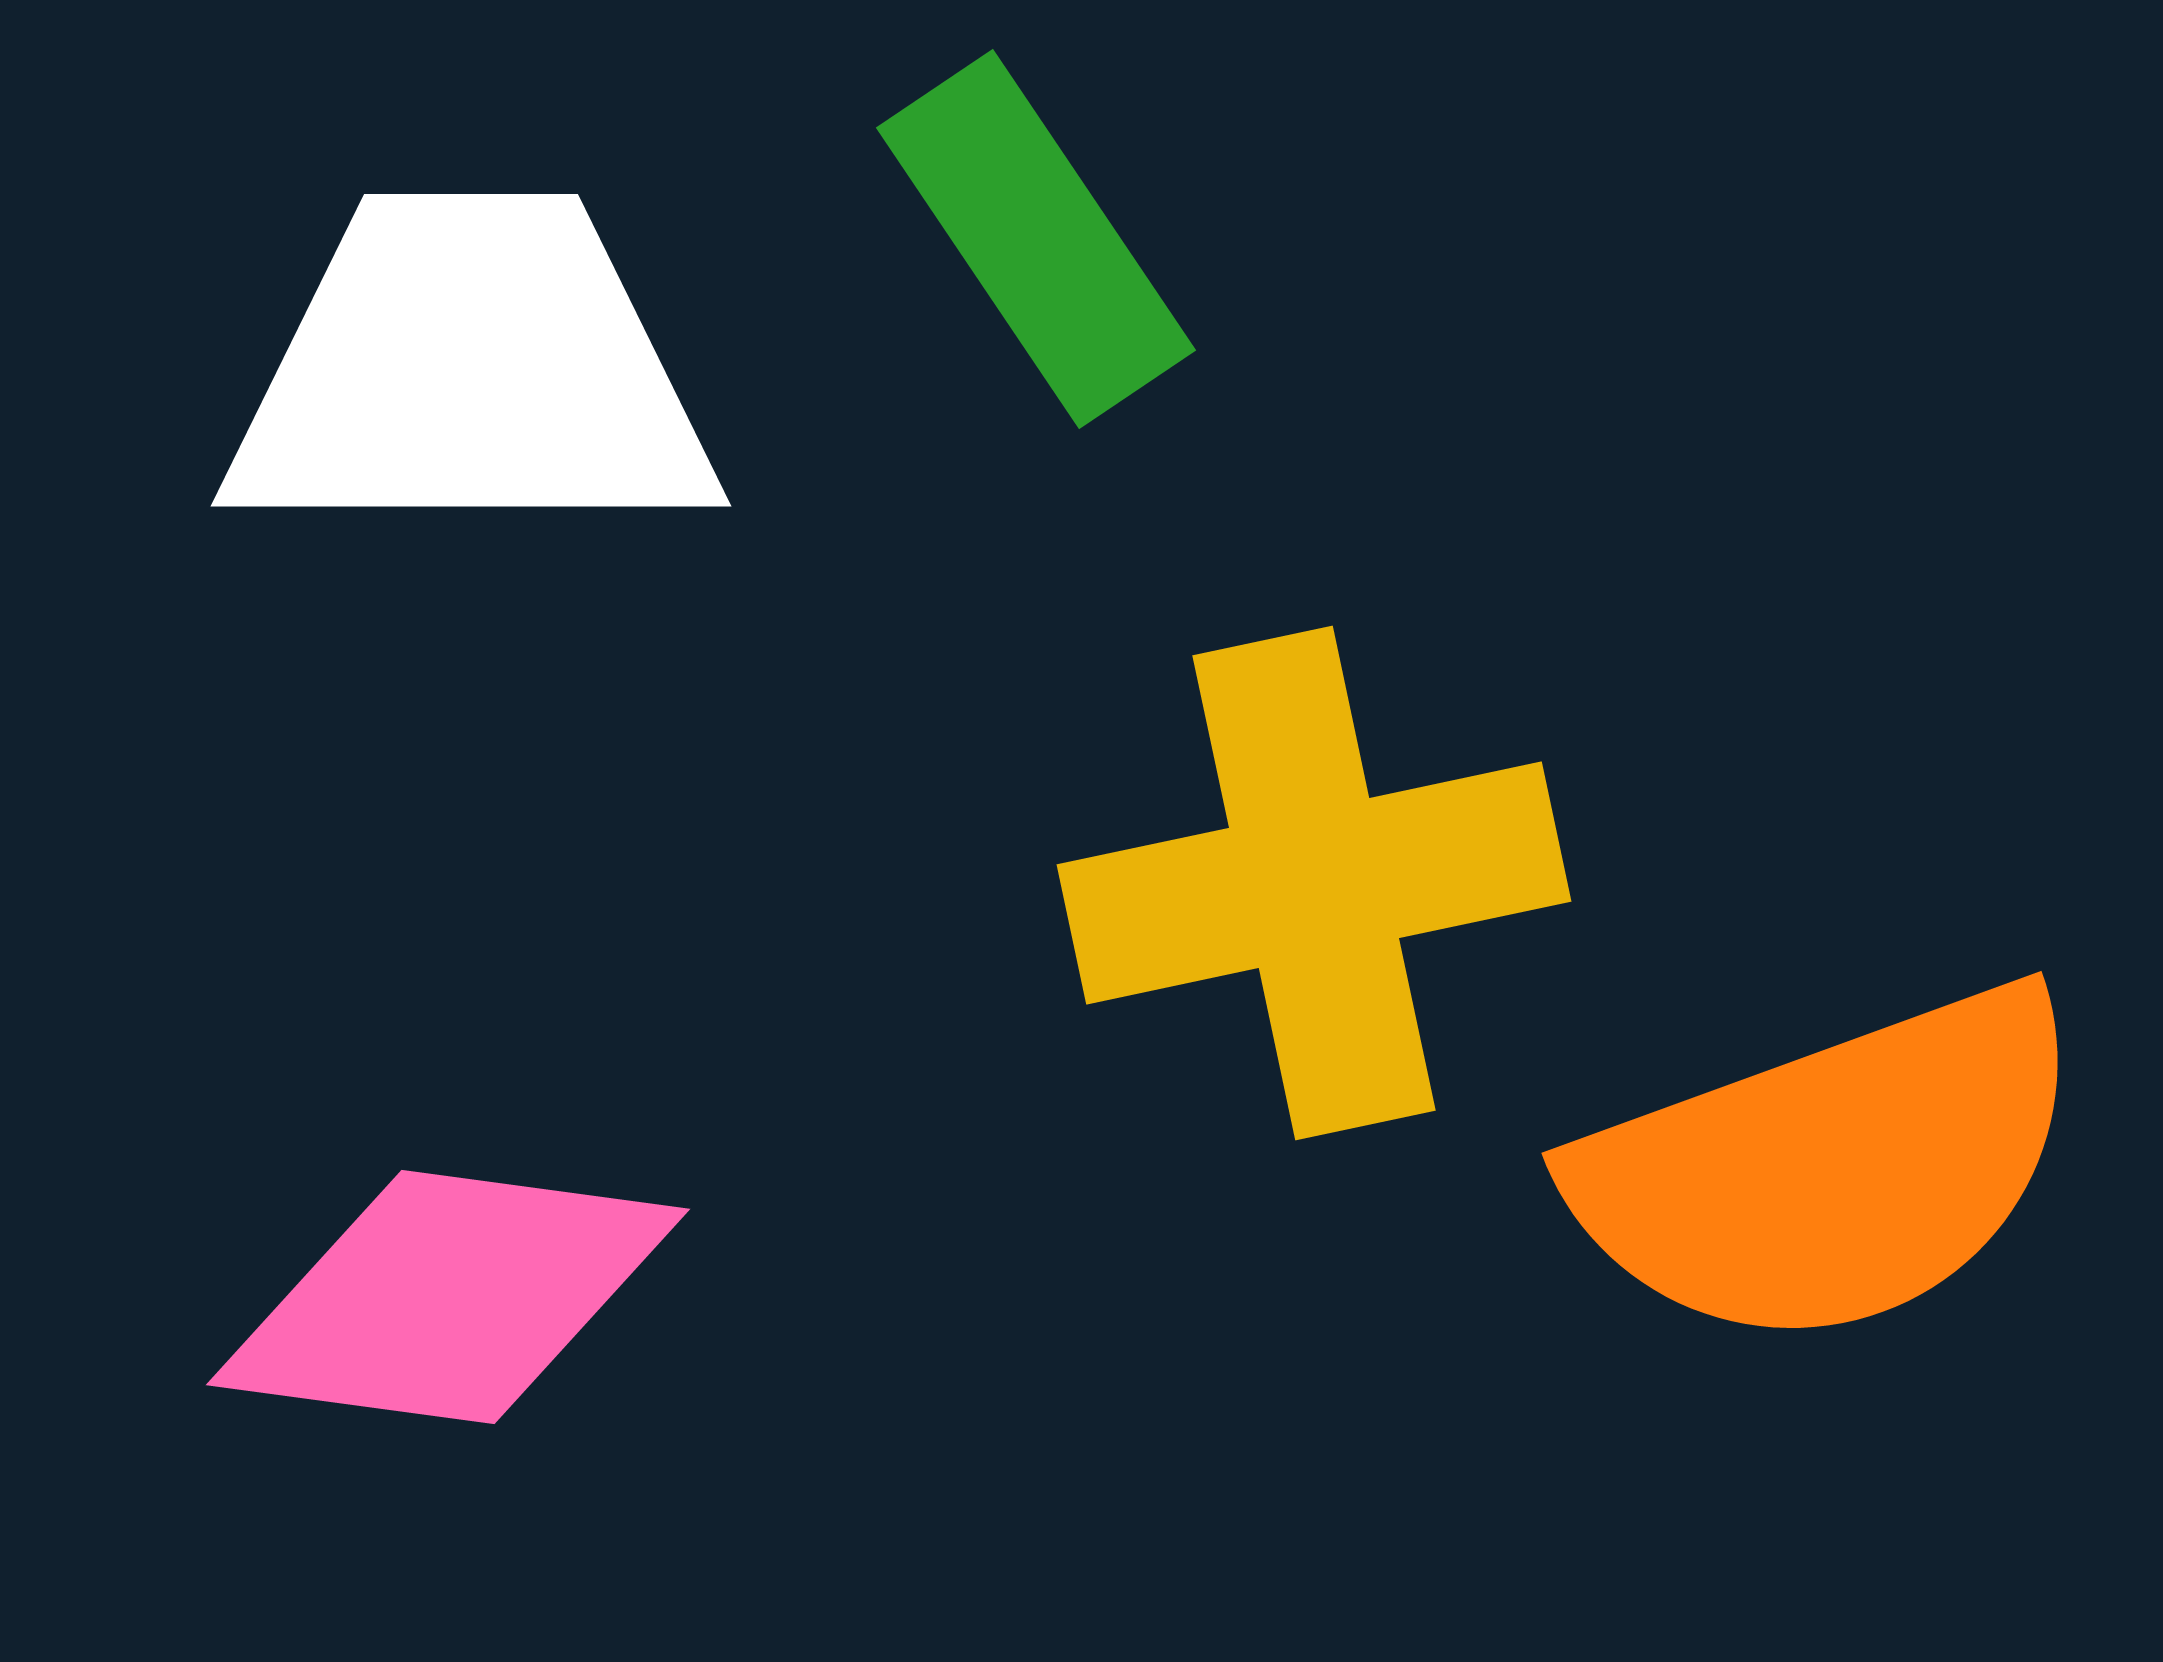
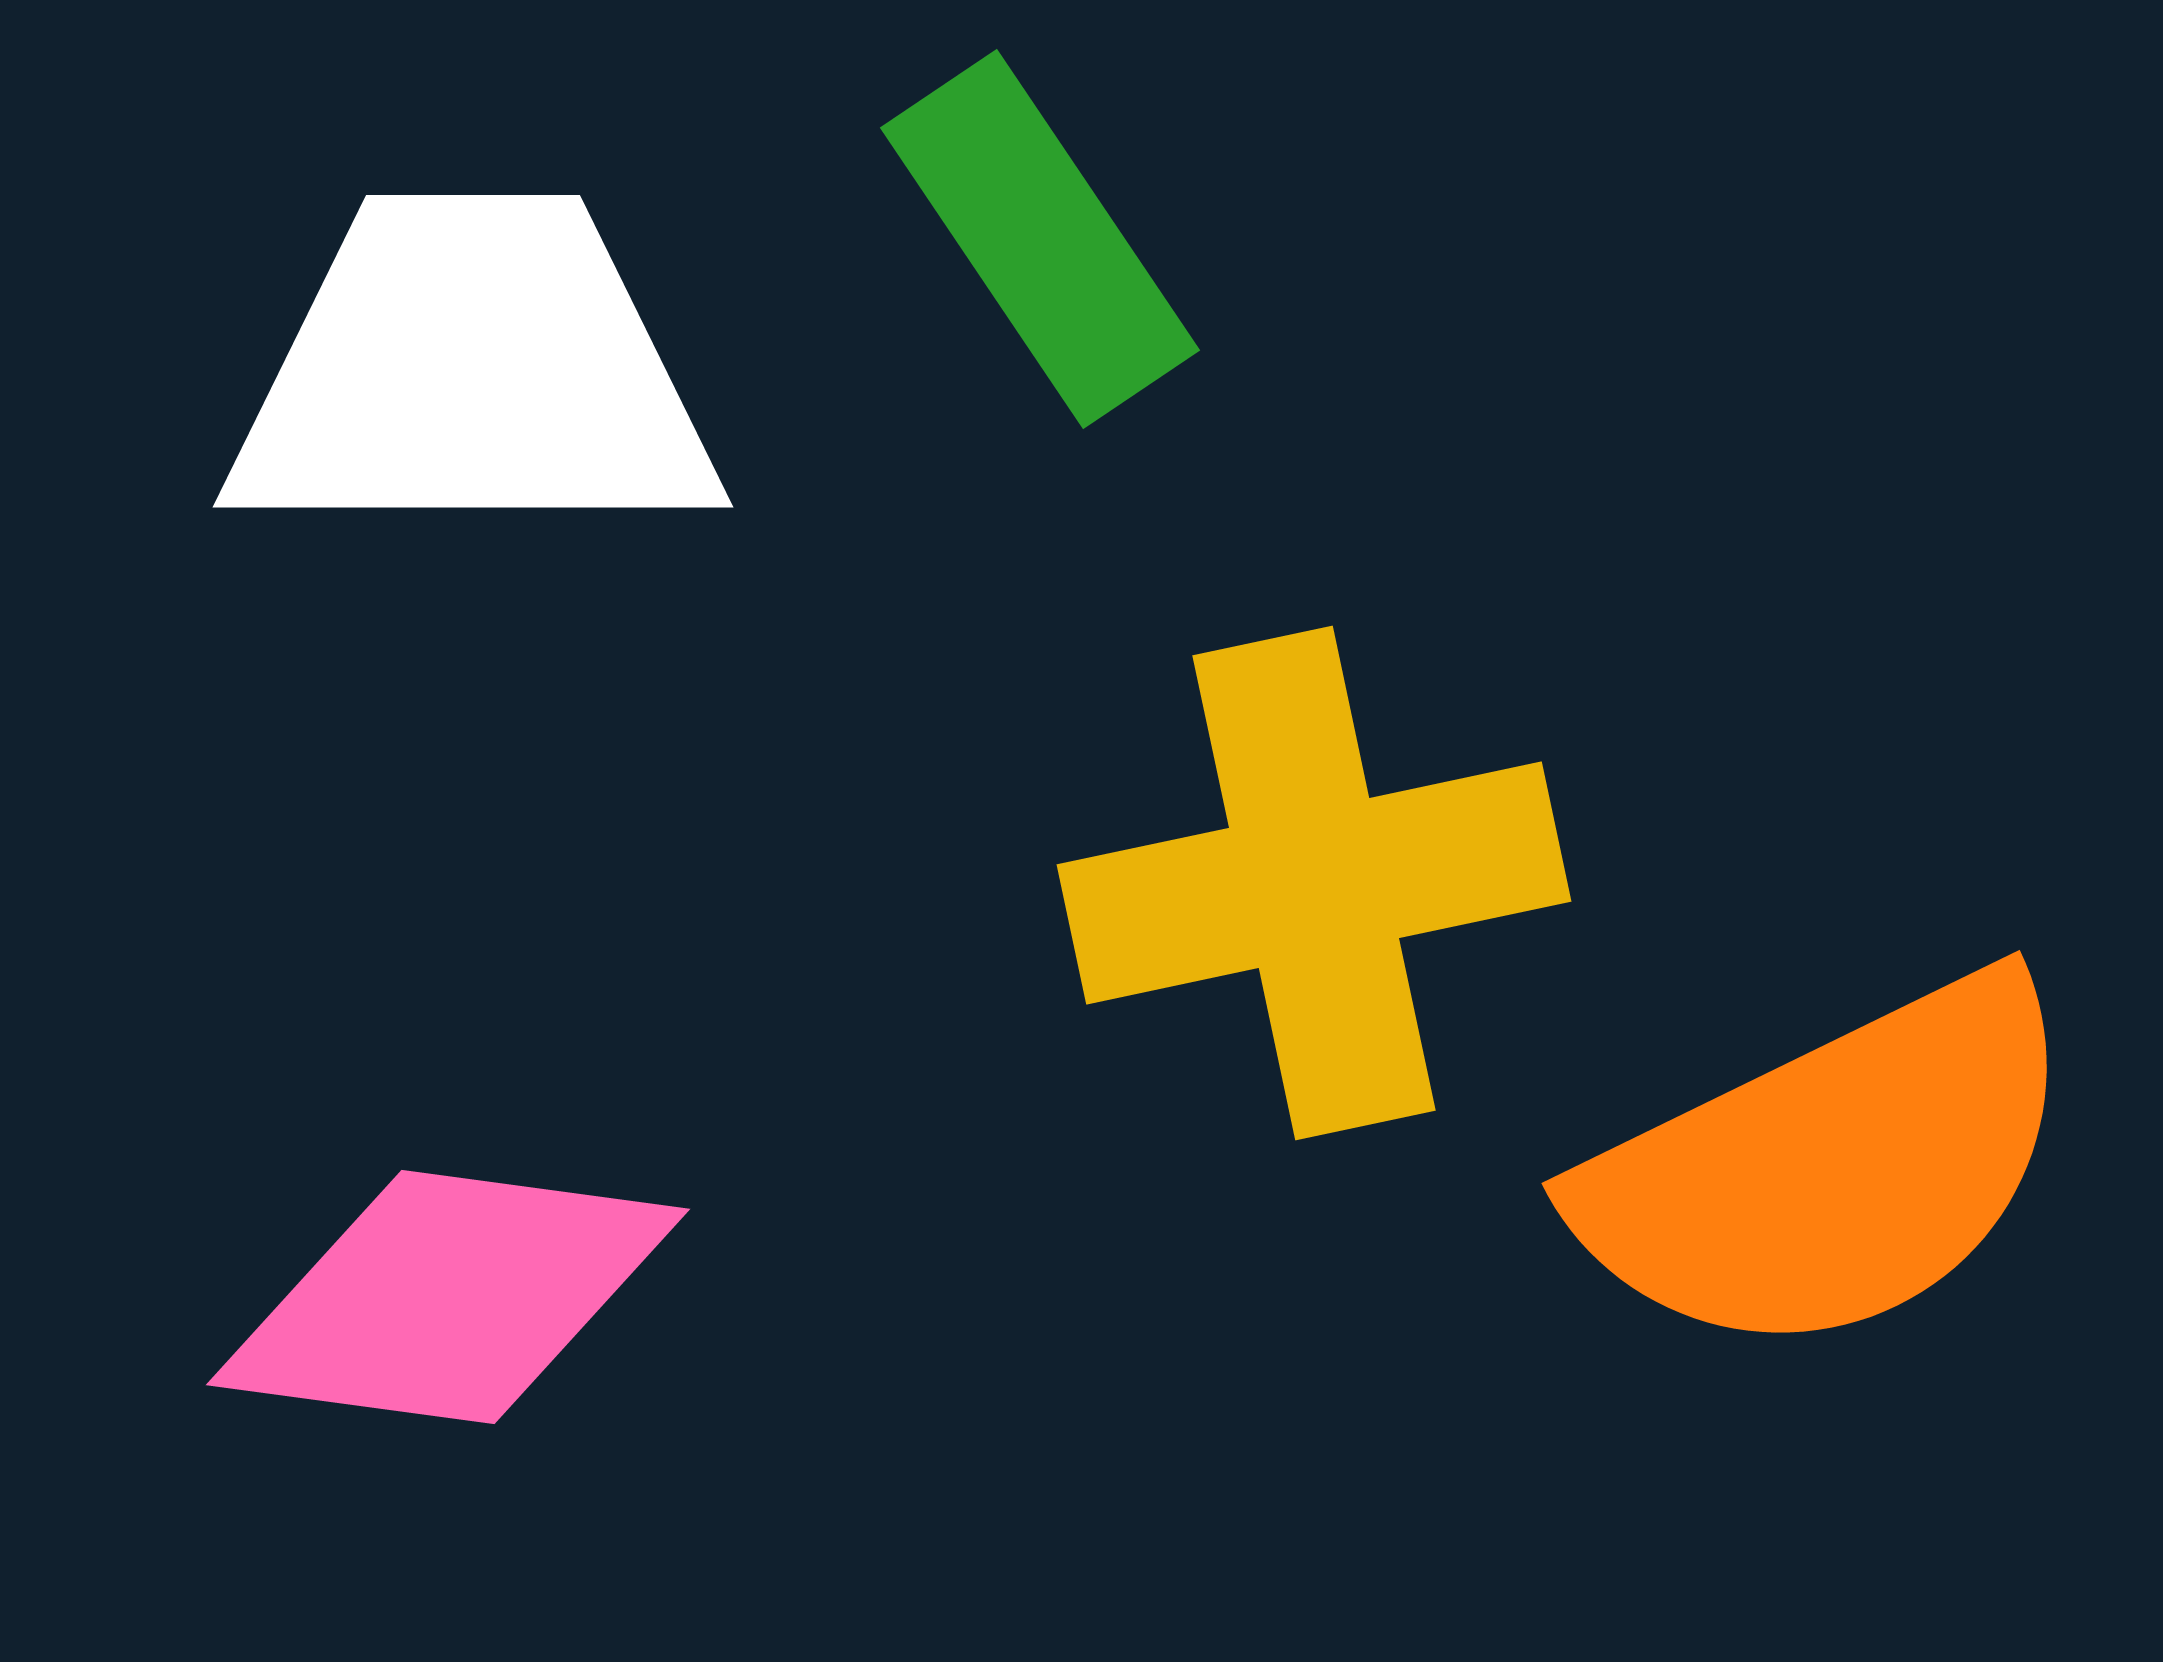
green rectangle: moved 4 px right
white trapezoid: moved 2 px right, 1 px down
orange semicircle: rotated 6 degrees counterclockwise
